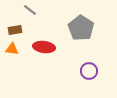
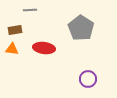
gray line: rotated 40 degrees counterclockwise
red ellipse: moved 1 px down
purple circle: moved 1 px left, 8 px down
